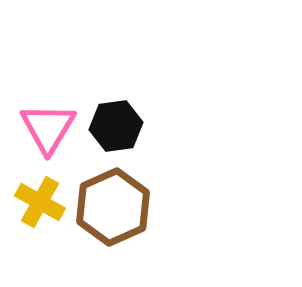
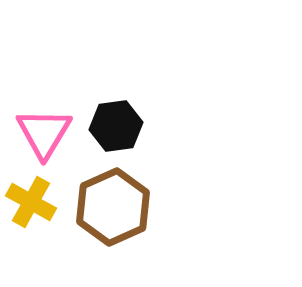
pink triangle: moved 4 px left, 5 px down
yellow cross: moved 9 px left
